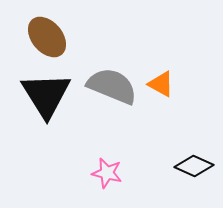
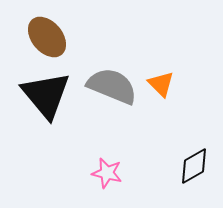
orange triangle: rotated 16 degrees clockwise
black triangle: rotated 8 degrees counterclockwise
black diamond: rotated 54 degrees counterclockwise
